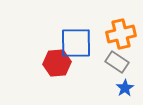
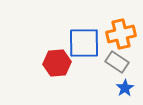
blue square: moved 8 px right
